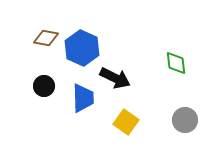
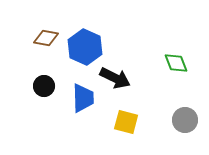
blue hexagon: moved 3 px right, 1 px up
green diamond: rotated 15 degrees counterclockwise
yellow square: rotated 20 degrees counterclockwise
